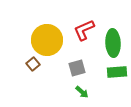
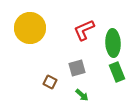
yellow circle: moved 17 px left, 12 px up
brown square: moved 17 px right, 18 px down; rotated 24 degrees counterclockwise
green rectangle: rotated 72 degrees clockwise
green arrow: moved 3 px down
